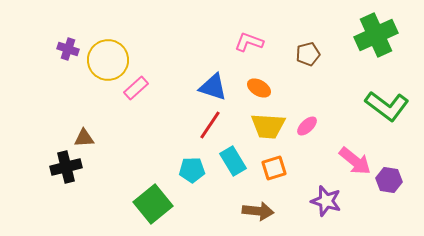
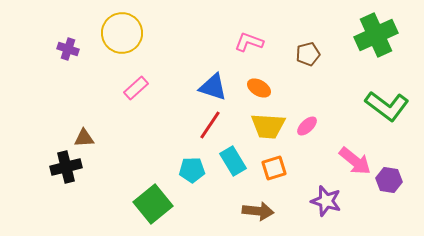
yellow circle: moved 14 px right, 27 px up
